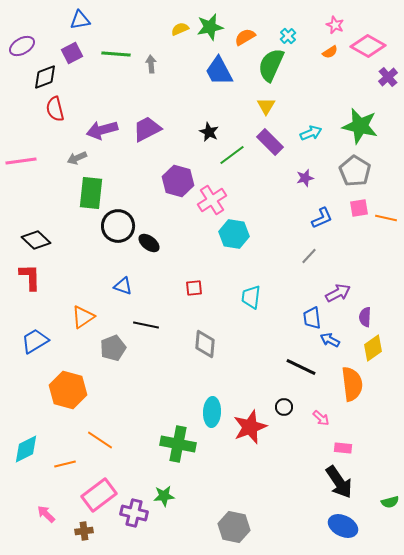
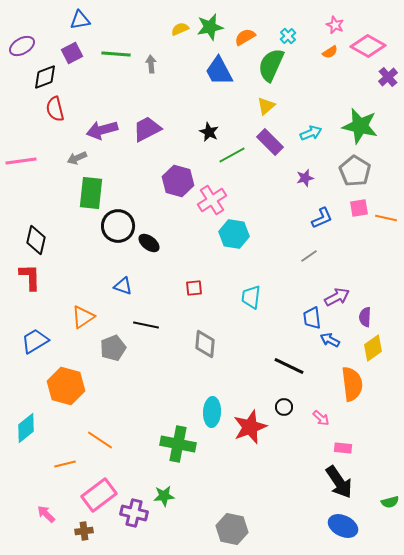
yellow triangle at (266, 106): rotated 18 degrees clockwise
green line at (232, 155): rotated 8 degrees clockwise
black diamond at (36, 240): rotated 60 degrees clockwise
gray line at (309, 256): rotated 12 degrees clockwise
purple arrow at (338, 293): moved 1 px left, 4 px down
black line at (301, 367): moved 12 px left, 1 px up
orange hexagon at (68, 390): moved 2 px left, 4 px up
cyan diamond at (26, 449): moved 21 px up; rotated 12 degrees counterclockwise
gray hexagon at (234, 527): moved 2 px left, 2 px down
